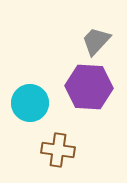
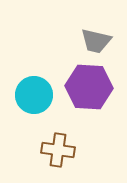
gray trapezoid: rotated 120 degrees counterclockwise
cyan circle: moved 4 px right, 8 px up
